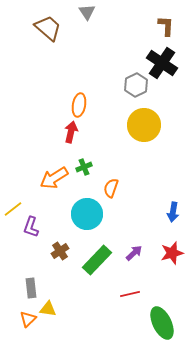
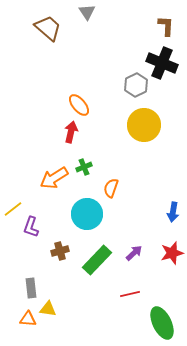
black cross: rotated 12 degrees counterclockwise
orange ellipse: rotated 50 degrees counterclockwise
brown cross: rotated 18 degrees clockwise
orange triangle: rotated 48 degrees clockwise
